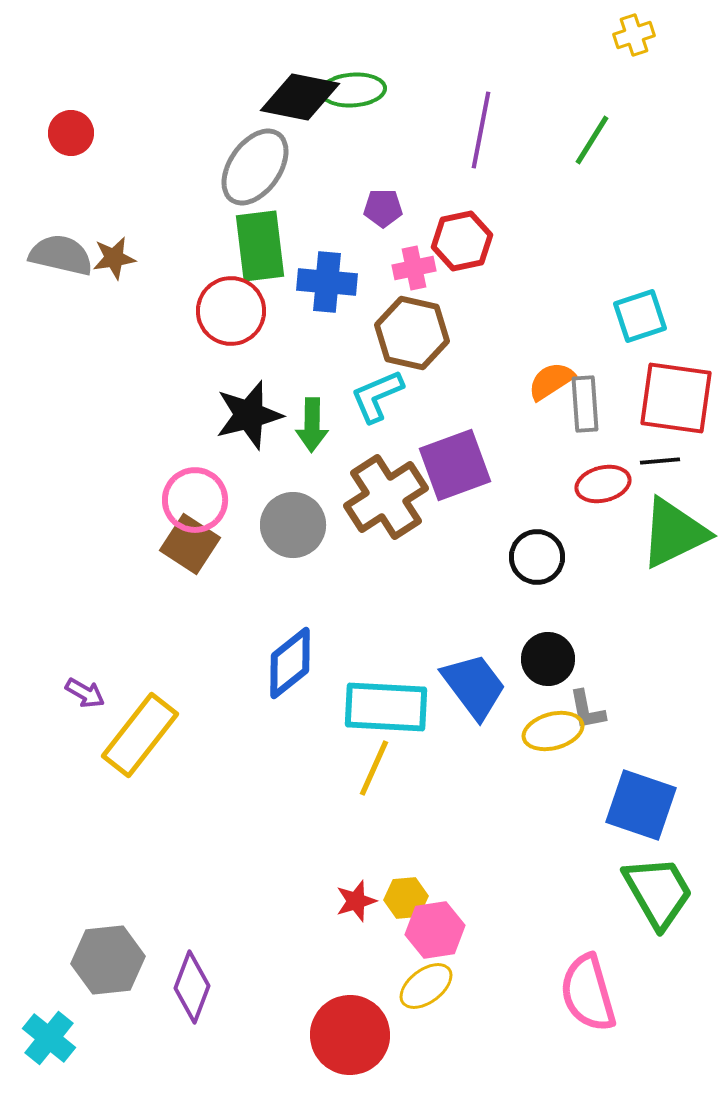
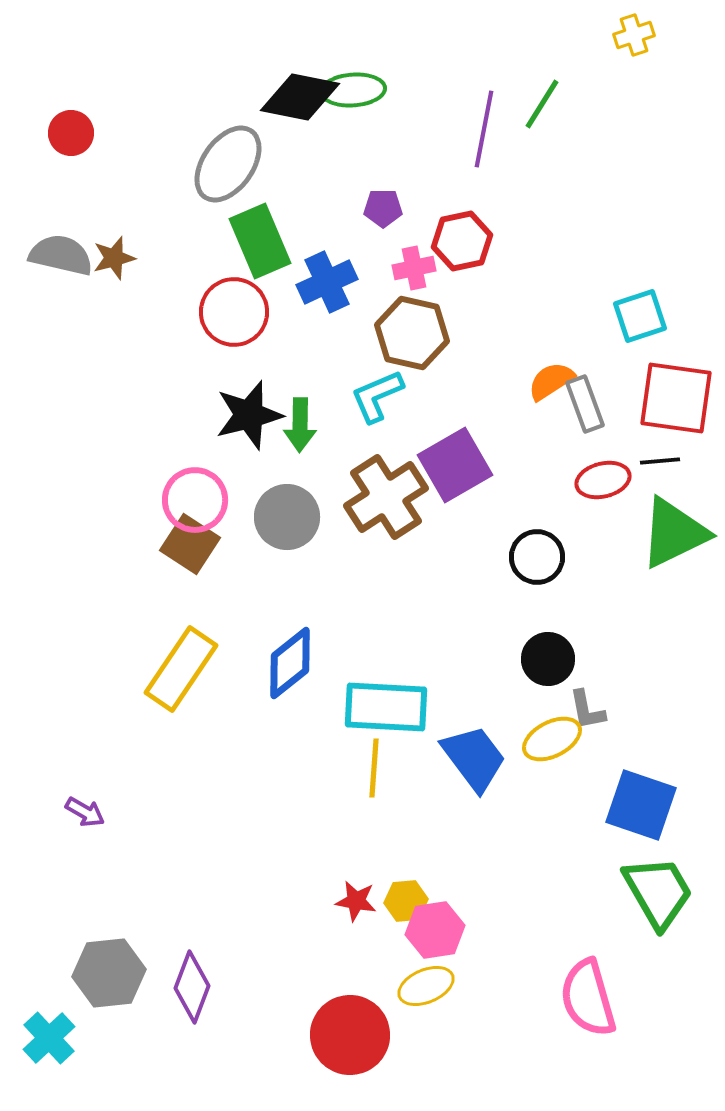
purple line at (481, 130): moved 3 px right, 1 px up
green line at (592, 140): moved 50 px left, 36 px up
gray ellipse at (255, 167): moved 27 px left, 3 px up
green rectangle at (260, 246): moved 5 px up; rotated 16 degrees counterclockwise
brown star at (114, 258): rotated 6 degrees counterclockwise
blue cross at (327, 282): rotated 30 degrees counterclockwise
red circle at (231, 311): moved 3 px right, 1 px down
gray rectangle at (585, 404): rotated 16 degrees counterclockwise
green arrow at (312, 425): moved 12 px left
purple square at (455, 465): rotated 10 degrees counterclockwise
red ellipse at (603, 484): moved 4 px up
gray circle at (293, 525): moved 6 px left, 8 px up
blue trapezoid at (474, 686): moved 72 px down
purple arrow at (85, 693): moved 119 px down
yellow ellipse at (553, 731): moved 1 px left, 8 px down; rotated 12 degrees counterclockwise
yellow rectangle at (140, 735): moved 41 px right, 66 px up; rotated 4 degrees counterclockwise
yellow line at (374, 768): rotated 20 degrees counterclockwise
yellow hexagon at (406, 898): moved 3 px down
red star at (356, 901): rotated 27 degrees clockwise
gray hexagon at (108, 960): moved 1 px right, 13 px down
yellow ellipse at (426, 986): rotated 14 degrees clockwise
pink semicircle at (588, 993): moved 5 px down
cyan cross at (49, 1038): rotated 8 degrees clockwise
